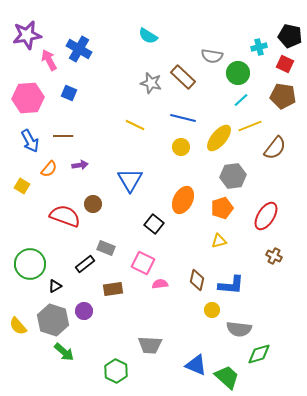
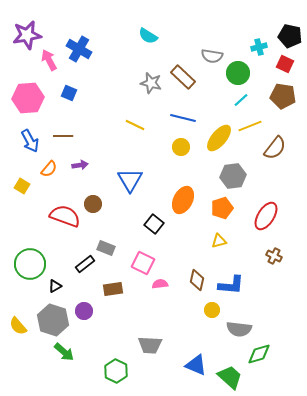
green trapezoid at (227, 377): moved 3 px right
